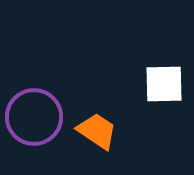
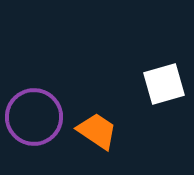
white square: rotated 15 degrees counterclockwise
